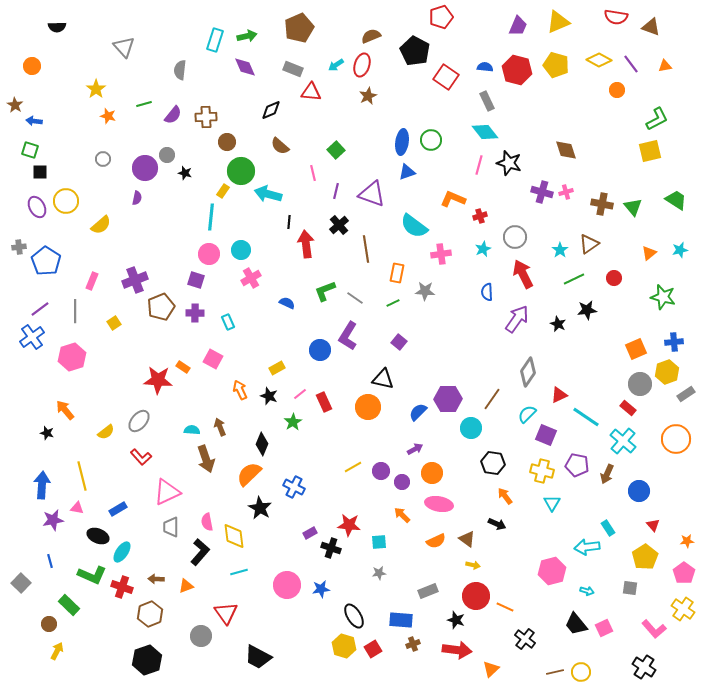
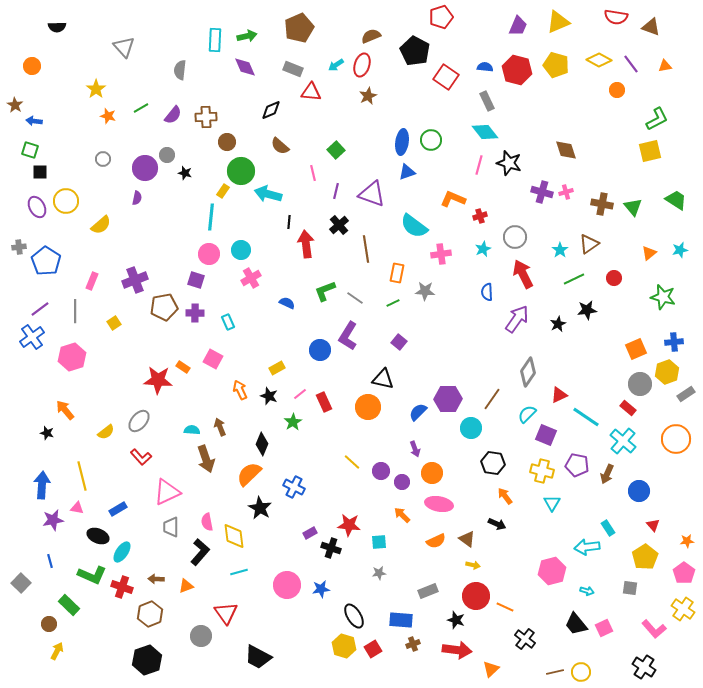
cyan rectangle at (215, 40): rotated 15 degrees counterclockwise
green line at (144, 104): moved 3 px left, 4 px down; rotated 14 degrees counterclockwise
brown pentagon at (161, 307): moved 3 px right; rotated 12 degrees clockwise
black star at (558, 324): rotated 21 degrees clockwise
purple arrow at (415, 449): rotated 98 degrees clockwise
yellow line at (353, 467): moved 1 px left, 5 px up; rotated 72 degrees clockwise
